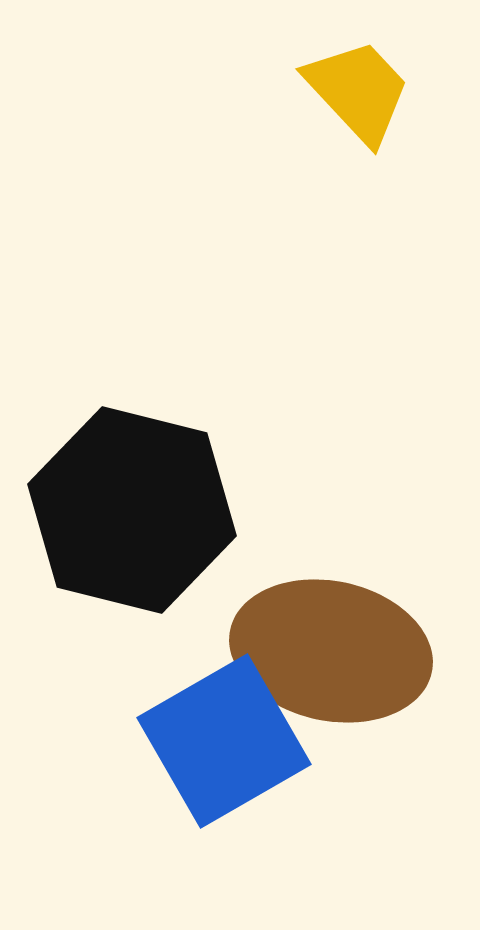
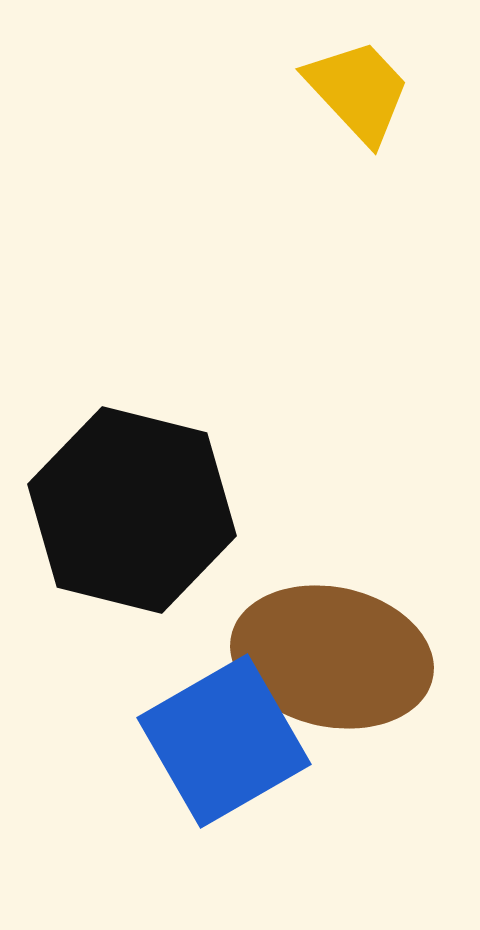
brown ellipse: moved 1 px right, 6 px down
